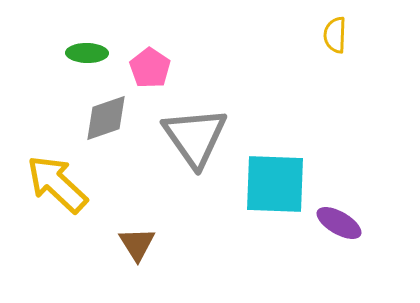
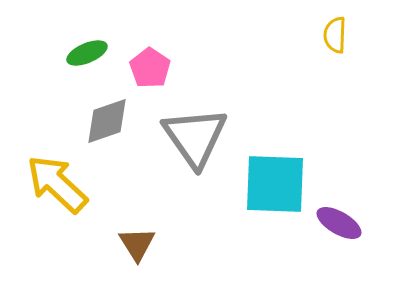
green ellipse: rotated 24 degrees counterclockwise
gray diamond: moved 1 px right, 3 px down
